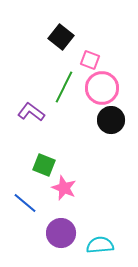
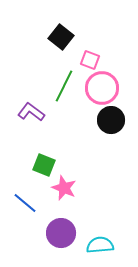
green line: moved 1 px up
